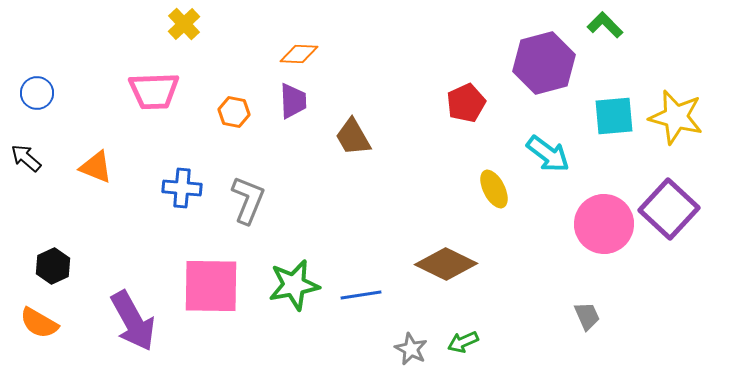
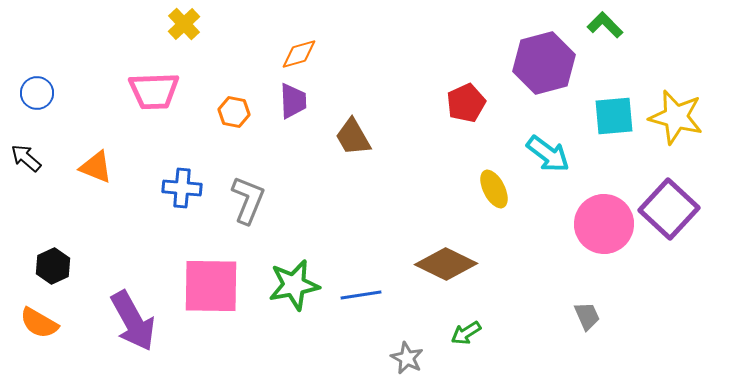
orange diamond: rotated 18 degrees counterclockwise
green arrow: moved 3 px right, 9 px up; rotated 8 degrees counterclockwise
gray star: moved 4 px left, 9 px down
